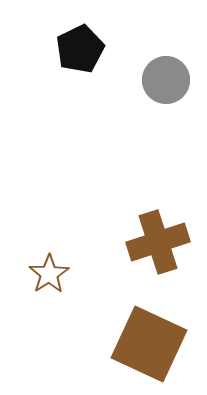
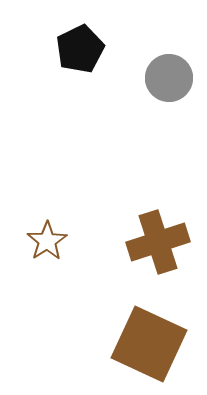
gray circle: moved 3 px right, 2 px up
brown star: moved 2 px left, 33 px up
